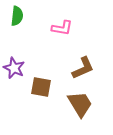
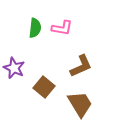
green semicircle: moved 18 px right, 12 px down
brown L-shape: moved 2 px left, 2 px up
brown square: moved 3 px right; rotated 30 degrees clockwise
